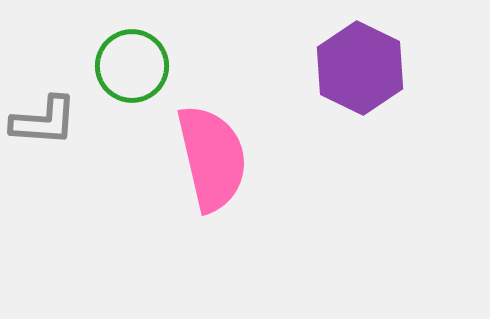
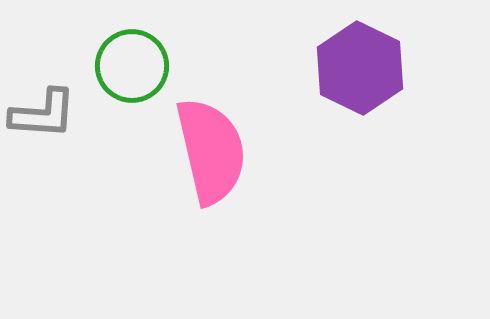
gray L-shape: moved 1 px left, 7 px up
pink semicircle: moved 1 px left, 7 px up
